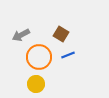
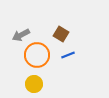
orange circle: moved 2 px left, 2 px up
yellow circle: moved 2 px left
